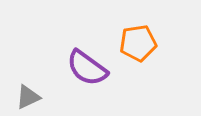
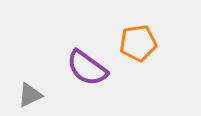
gray triangle: moved 2 px right, 2 px up
